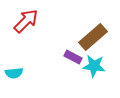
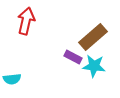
red arrow: rotated 32 degrees counterclockwise
cyan semicircle: moved 2 px left, 6 px down
